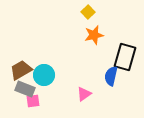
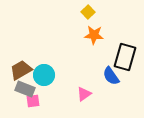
orange star: rotated 18 degrees clockwise
blue semicircle: rotated 48 degrees counterclockwise
